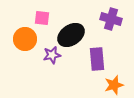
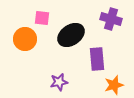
purple star: moved 7 px right, 27 px down
